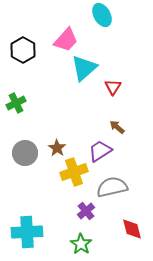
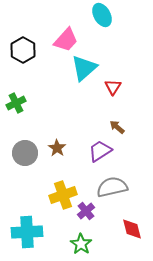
yellow cross: moved 11 px left, 23 px down
